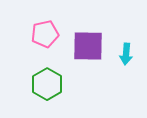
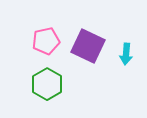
pink pentagon: moved 1 px right, 7 px down
purple square: rotated 24 degrees clockwise
